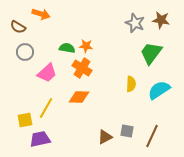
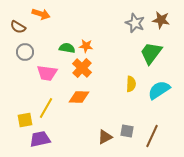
orange cross: rotated 12 degrees clockwise
pink trapezoid: rotated 50 degrees clockwise
